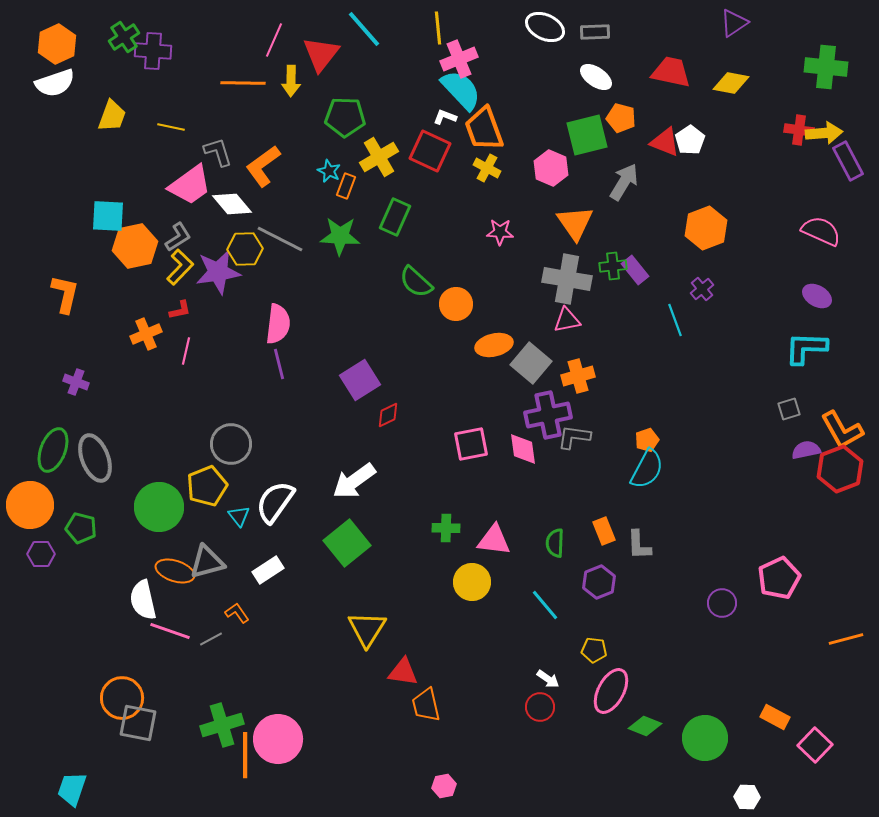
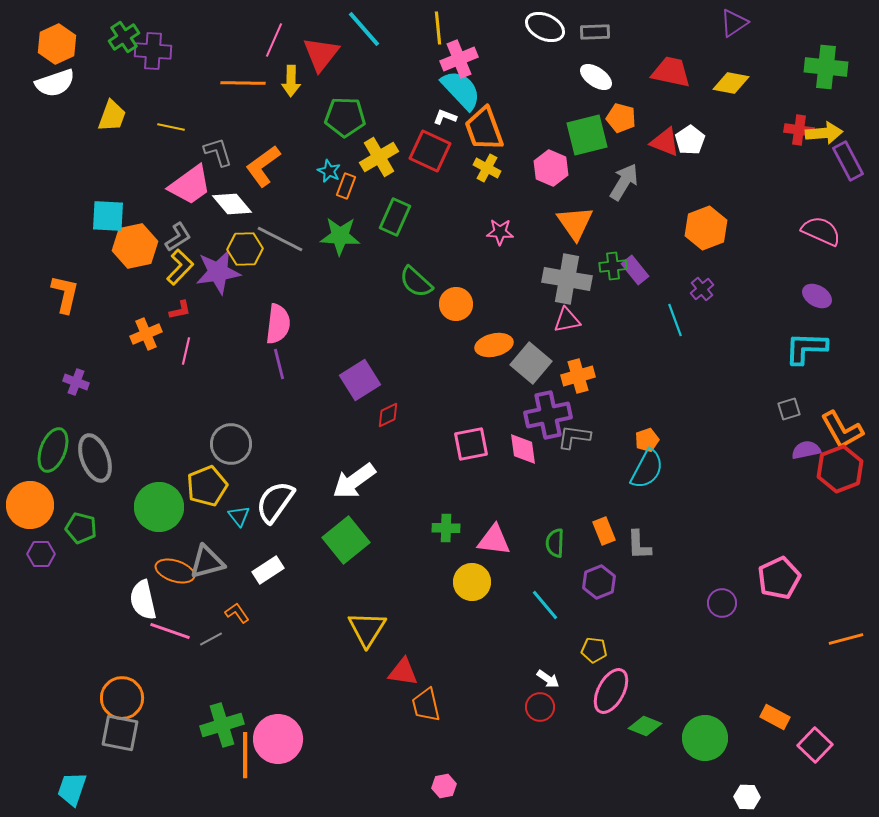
green square at (347, 543): moved 1 px left, 3 px up
gray square at (138, 723): moved 18 px left, 10 px down
